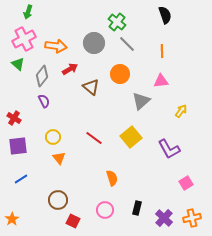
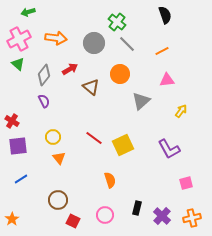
green arrow: rotated 56 degrees clockwise
pink cross: moved 5 px left
orange arrow: moved 8 px up
orange line: rotated 64 degrees clockwise
gray diamond: moved 2 px right, 1 px up
pink triangle: moved 6 px right, 1 px up
red cross: moved 2 px left, 3 px down
yellow square: moved 8 px left, 8 px down; rotated 15 degrees clockwise
orange semicircle: moved 2 px left, 2 px down
pink square: rotated 16 degrees clockwise
pink circle: moved 5 px down
purple cross: moved 2 px left, 2 px up
